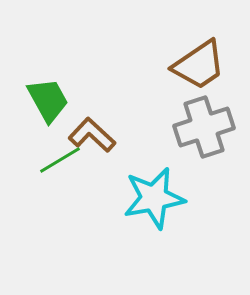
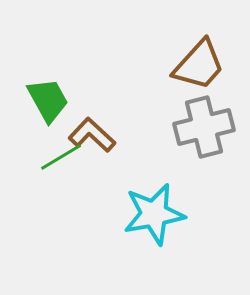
brown trapezoid: rotated 14 degrees counterclockwise
gray cross: rotated 4 degrees clockwise
green line: moved 1 px right, 3 px up
cyan star: moved 16 px down
